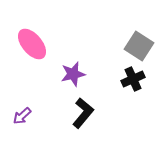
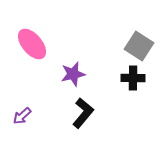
black cross: moved 1 px up; rotated 25 degrees clockwise
